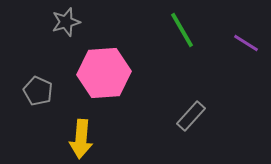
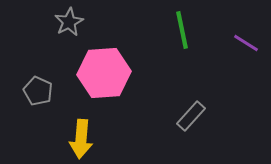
gray star: moved 3 px right; rotated 12 degrees counterclockwise
green line: rotated 18 degrees clockwise
